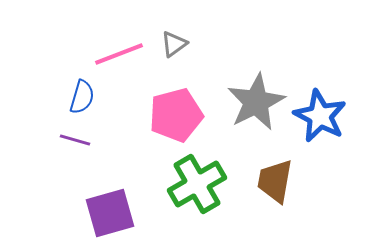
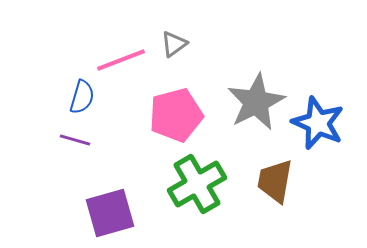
pink line: moved 2 px right, 6 px down
blue star: moved 2 px left, 7 px down; rotated 4 degrees counterclockwise
